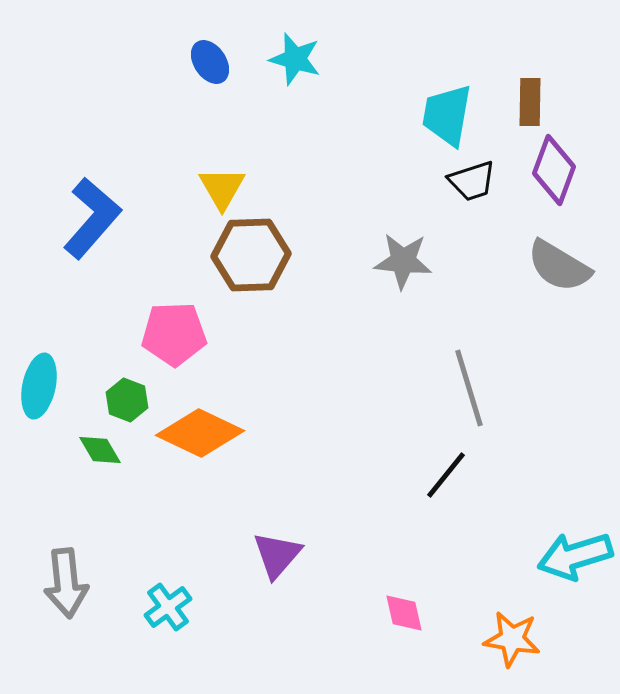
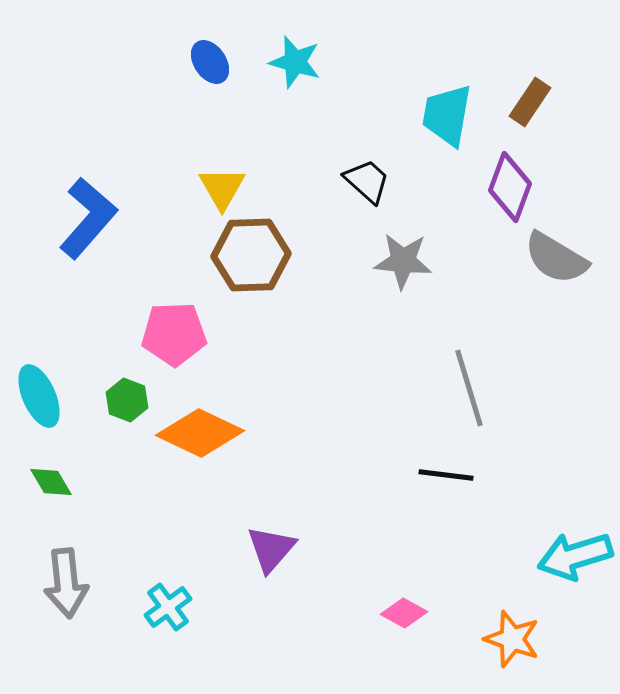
cyan star: moved 3 px down
brown rectangle: rotated 33 degrees clockwise
purple diamond: moved 44 px left, 17 px down
black trapezoid: moved 105 px left; rotated 120 degrees counterclockwise
blue L-shape: moved 4 px left
gray semicircle: moved 3 px left, 8 px up
cyan ellipse: moved 10 px down; rotated 36 degrees counterclockwise
green diamond: moved 49 px left, 32 px down
black line: rotated 58 degrees clockwise
purple triangle: moved 6 px left, 6 px up
pink diamond: rotated 48 degrees counterclockwise
orange star: rotated 10 degrees clockwise
